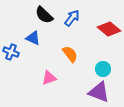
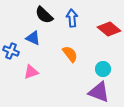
blue arrow: rotated 42 degrees counterclockwise
blue cross: moved 1 px up
pink triangle: moved 18 px left, 6 px up
